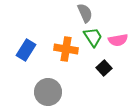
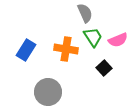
pink semicircle: rotated 12 degrees counterclockwise
